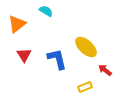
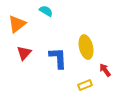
yellow ellipse: rotated 35 degrees clockwise
red triangle: moved 2 px up; rotated 14 degrees clockwise
blue L-shape: moved 1 px right, 1 px up; rotated 10 degrees clockwise
red arrow: rotated 16 degrees clockwise
yellow rectangle: moved 2 px up
